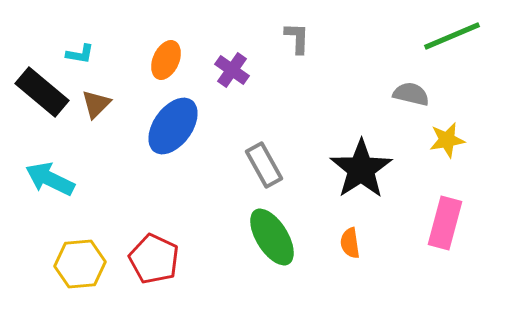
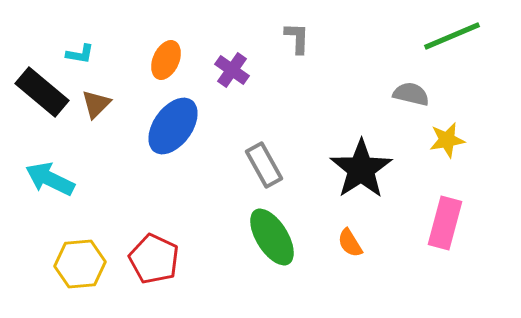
orange semicircle: rotated 24 degrees counterclockwise
